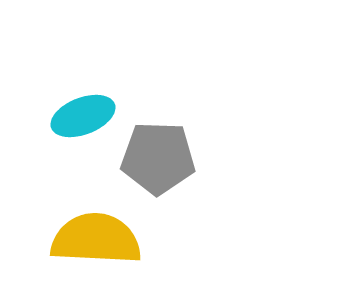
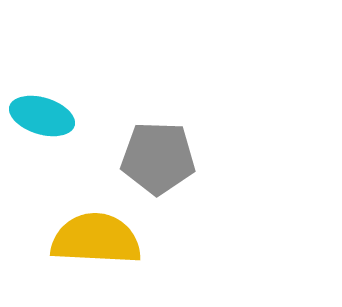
cyan ellipse: moved 41 px left; rotated 38 degrees clockwise
